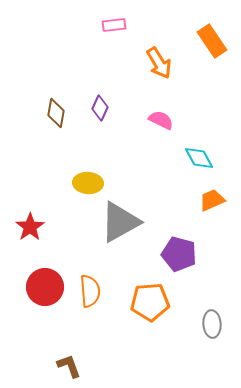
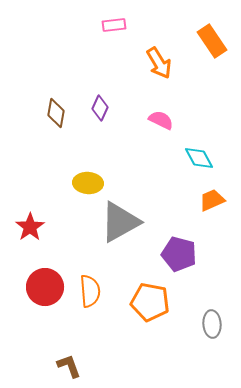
orange pentagon: rotated 15 degrees clockwise
